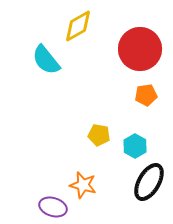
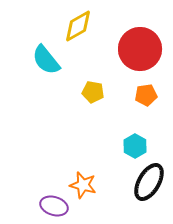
yellow pentagon: moved 6 px left, 43 px up
purple ellipse: moved 1 px right, 1 px up
